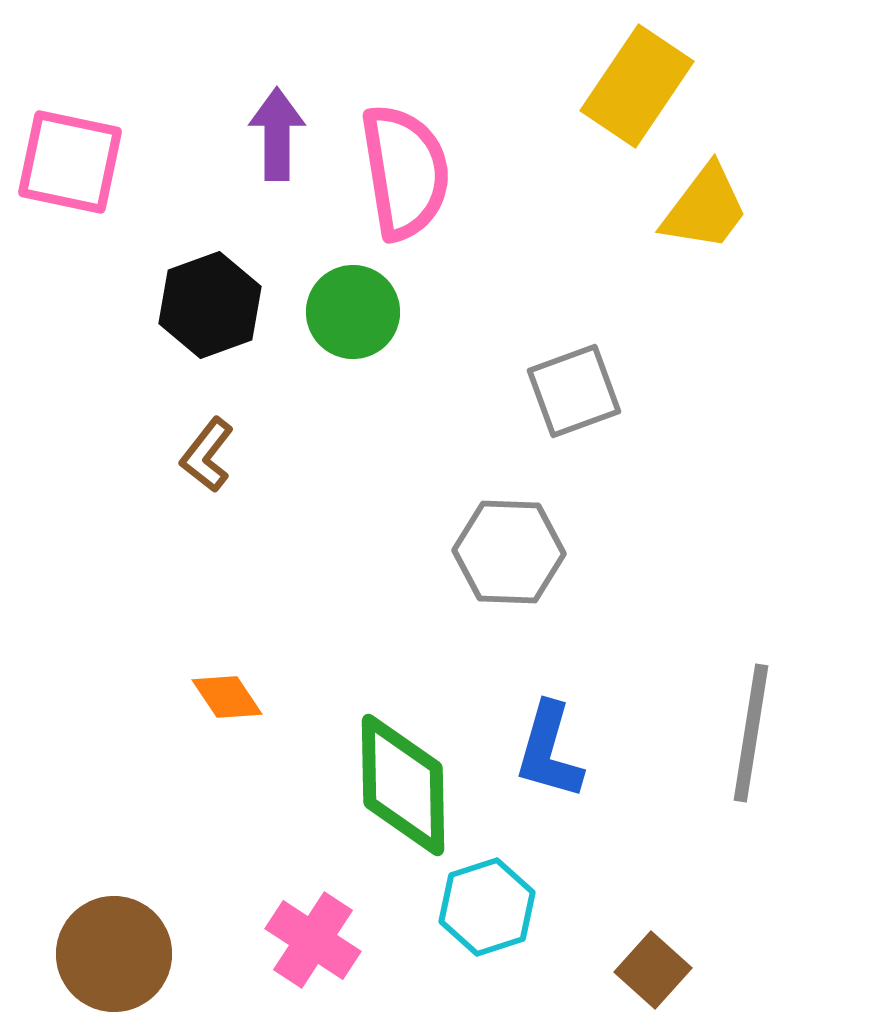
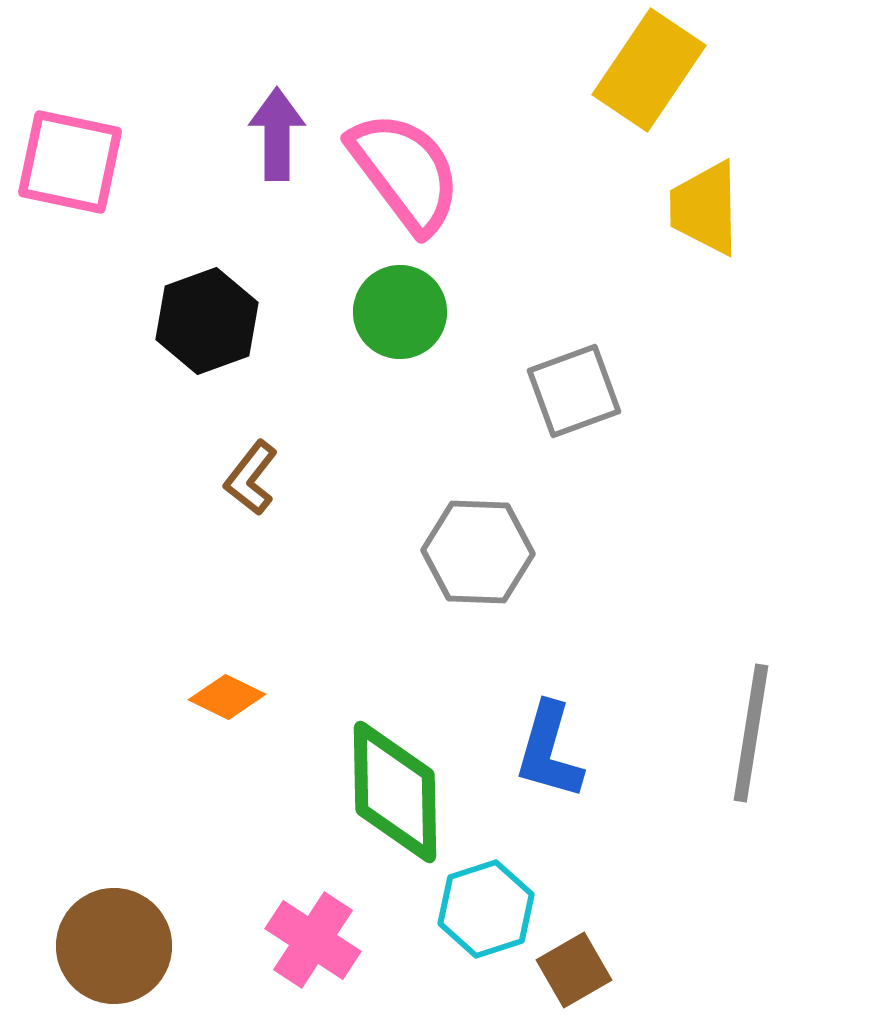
yellow rectangle: moved 12 px right, 16 px up
pink semicircle: rotated 28 degrees counterclockwise
yellow trapezoid: rotated 142 degrees clockwise
black hexagon: moved 3 px left, 16 px down
green circle: moved 47 px right
brown L-shape: moved 44 px right, 23 px down
gray hexagon: moved 31 px left
orange diamond: rotated 30 degrees counterclockwise
green diamond: moved 8 px left, 7 px down
cyan hexagon: moved 1 px left, 2 px down
brown circle: moved 8 px up
brown square: moved 79 px left; rotated 18 degrees clockwise
